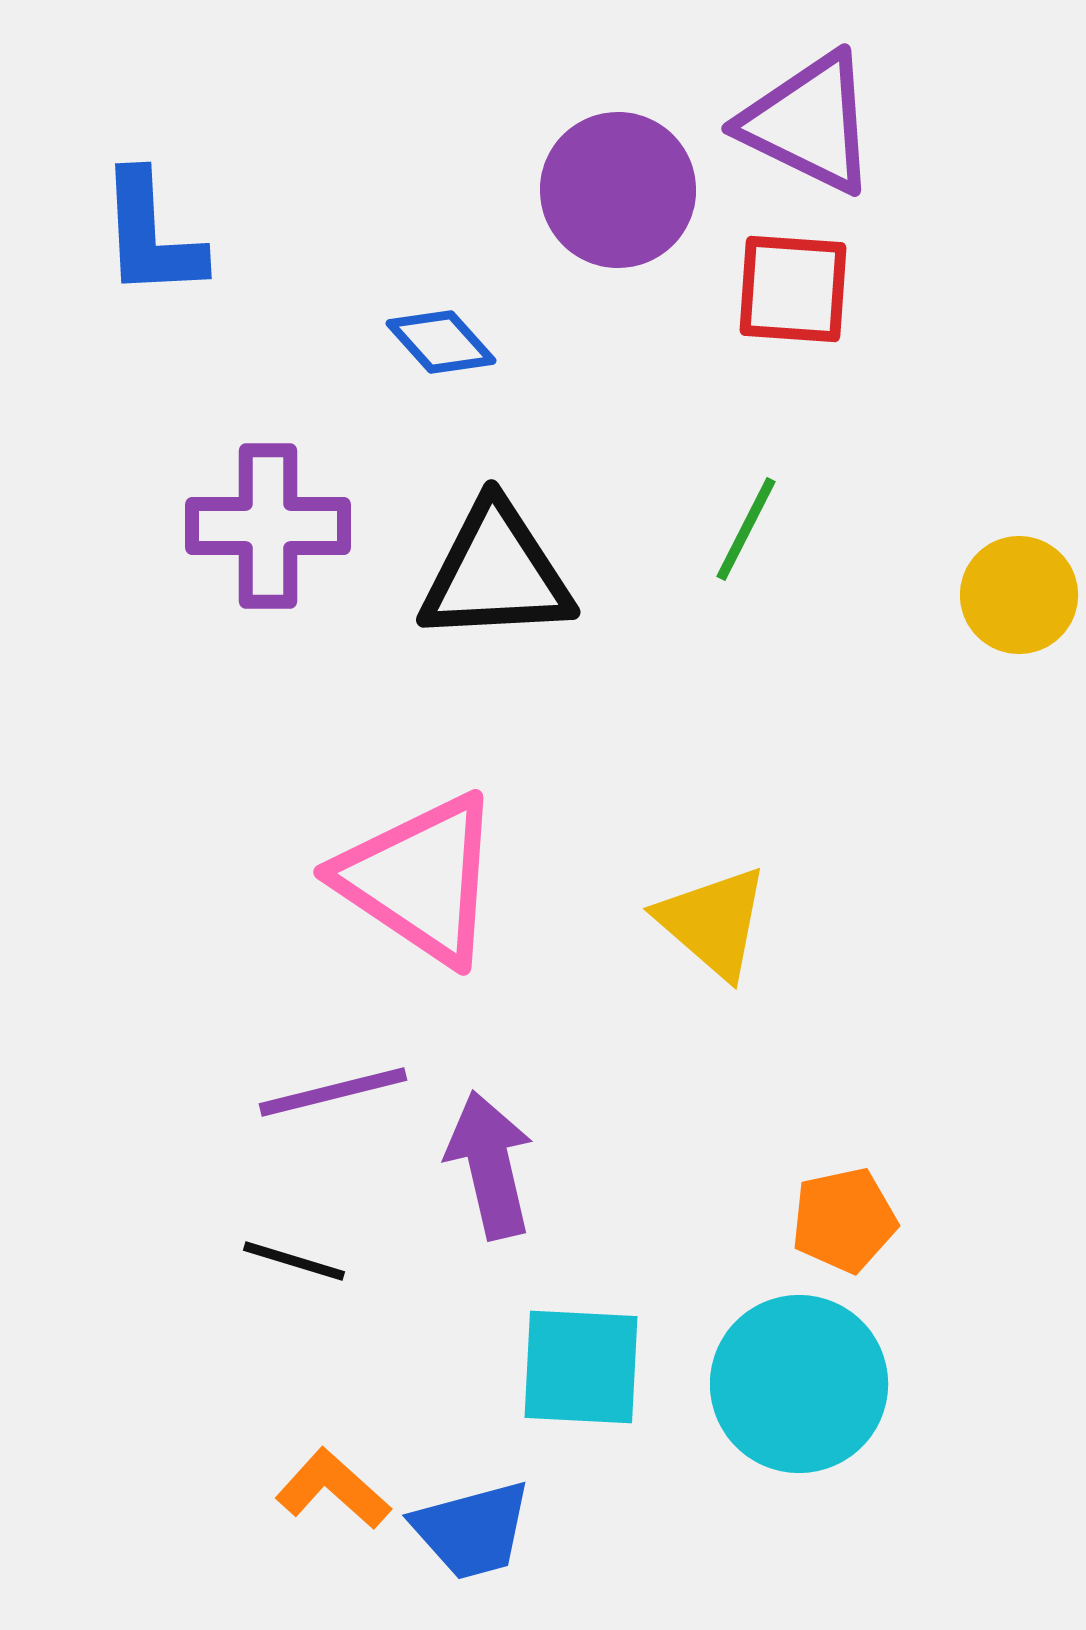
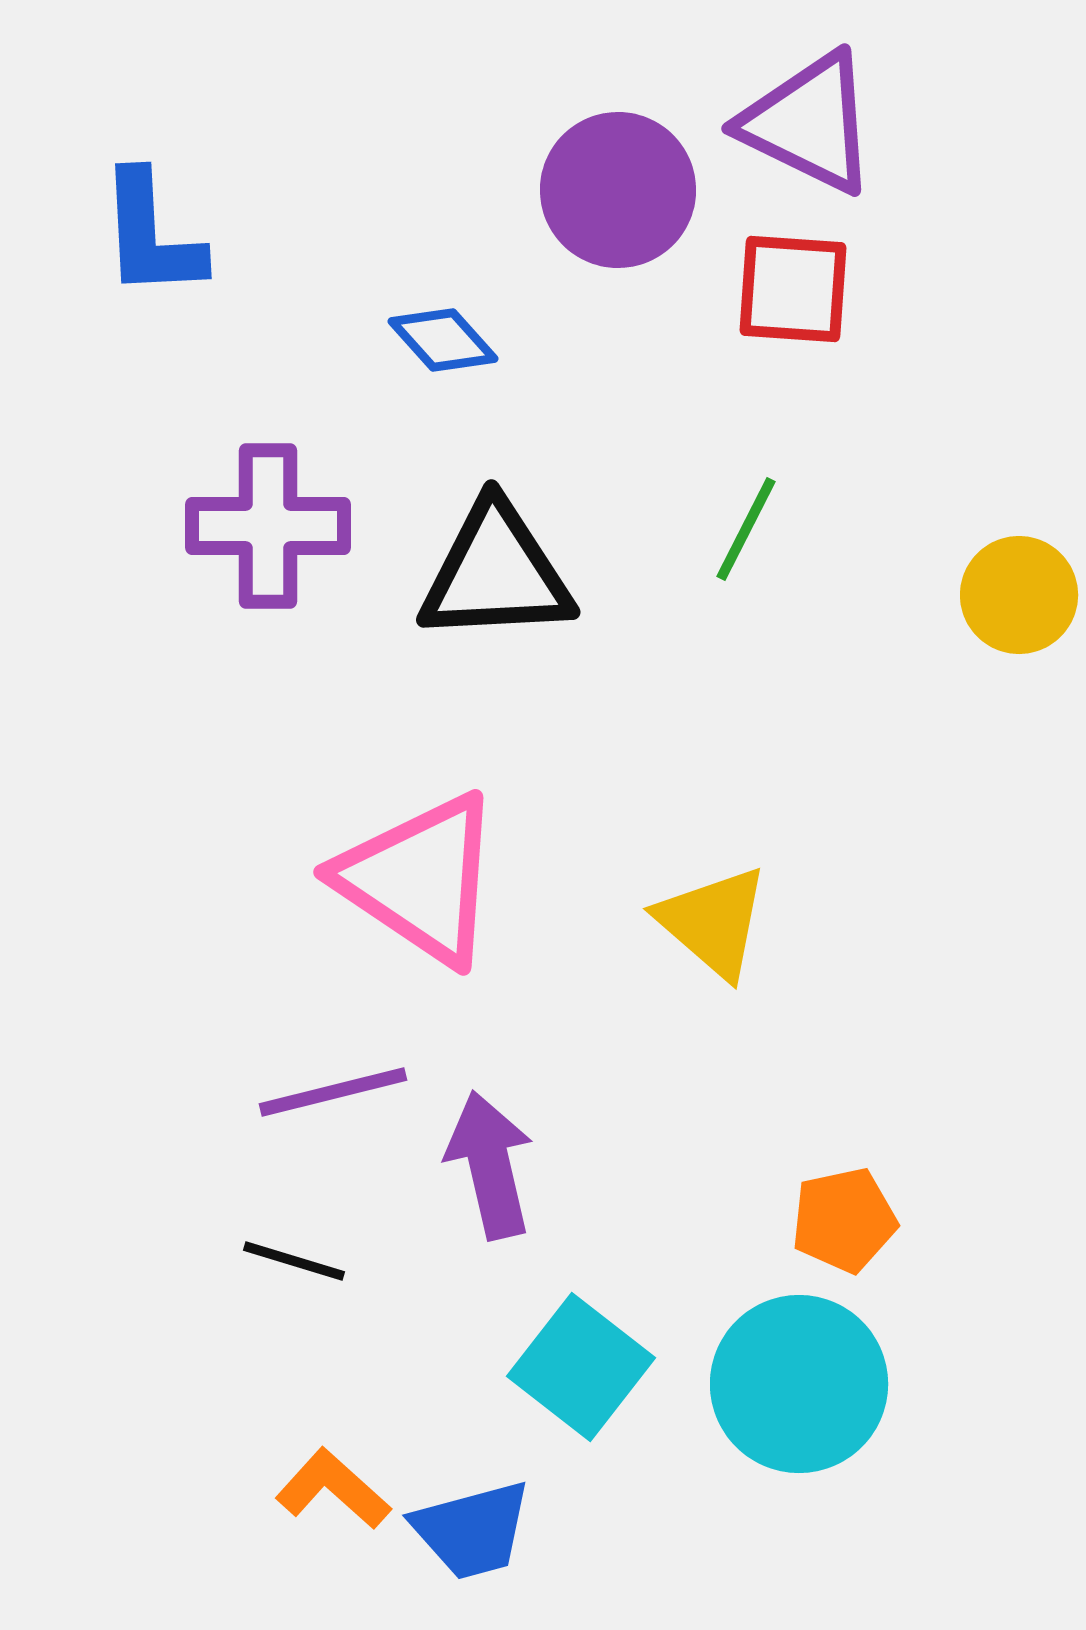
blue diamond: moved 2 px right, 2 px up
cyan square: rotated 35 degrees clockwise
